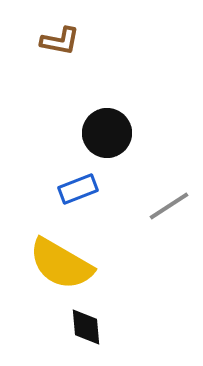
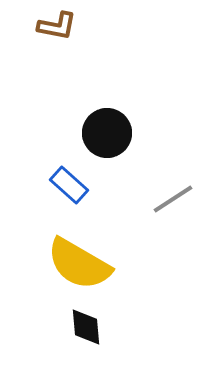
brown L-shape: moved 3 px left, 15 px up
blue rectangle: moved 9 px left, 4 px up; rotated 63 degrees clockwise
gray line: moved 4 px right, 7 px up
yellow semicircle: moved 18 px right
